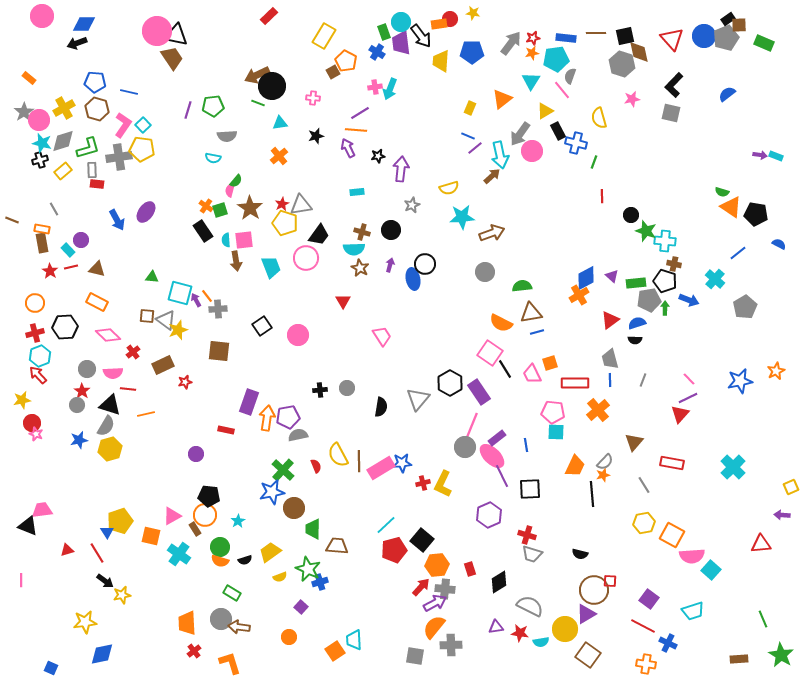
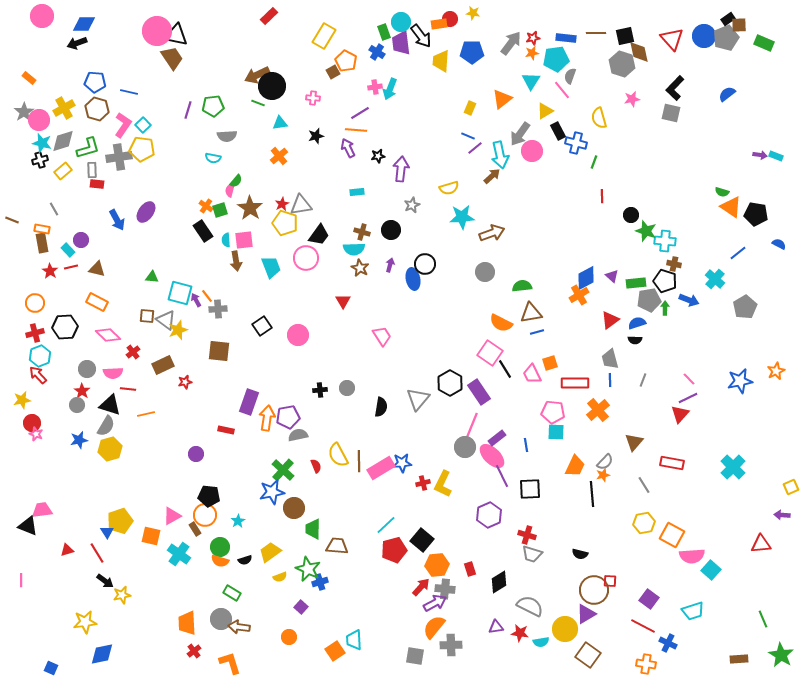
black L-shape at (674, 85): moved 1 px right, 3 px down
